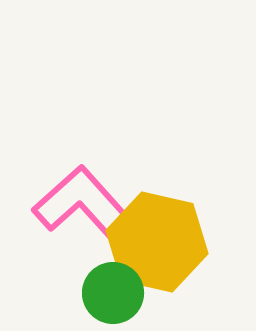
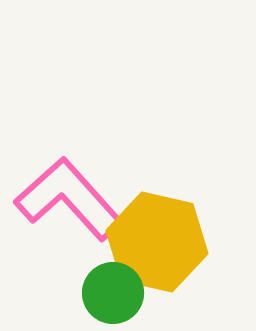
pink L-shape: moved 18 px left, 8 px up
